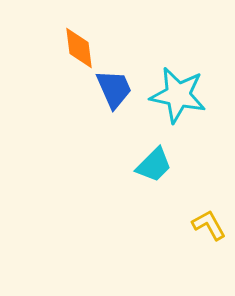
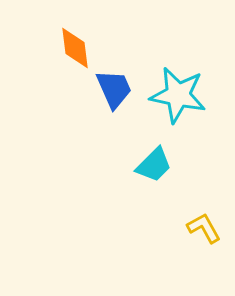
orange diamond: moved 4 px left
yellow L-shape: moved 5 px left, 3 px down
